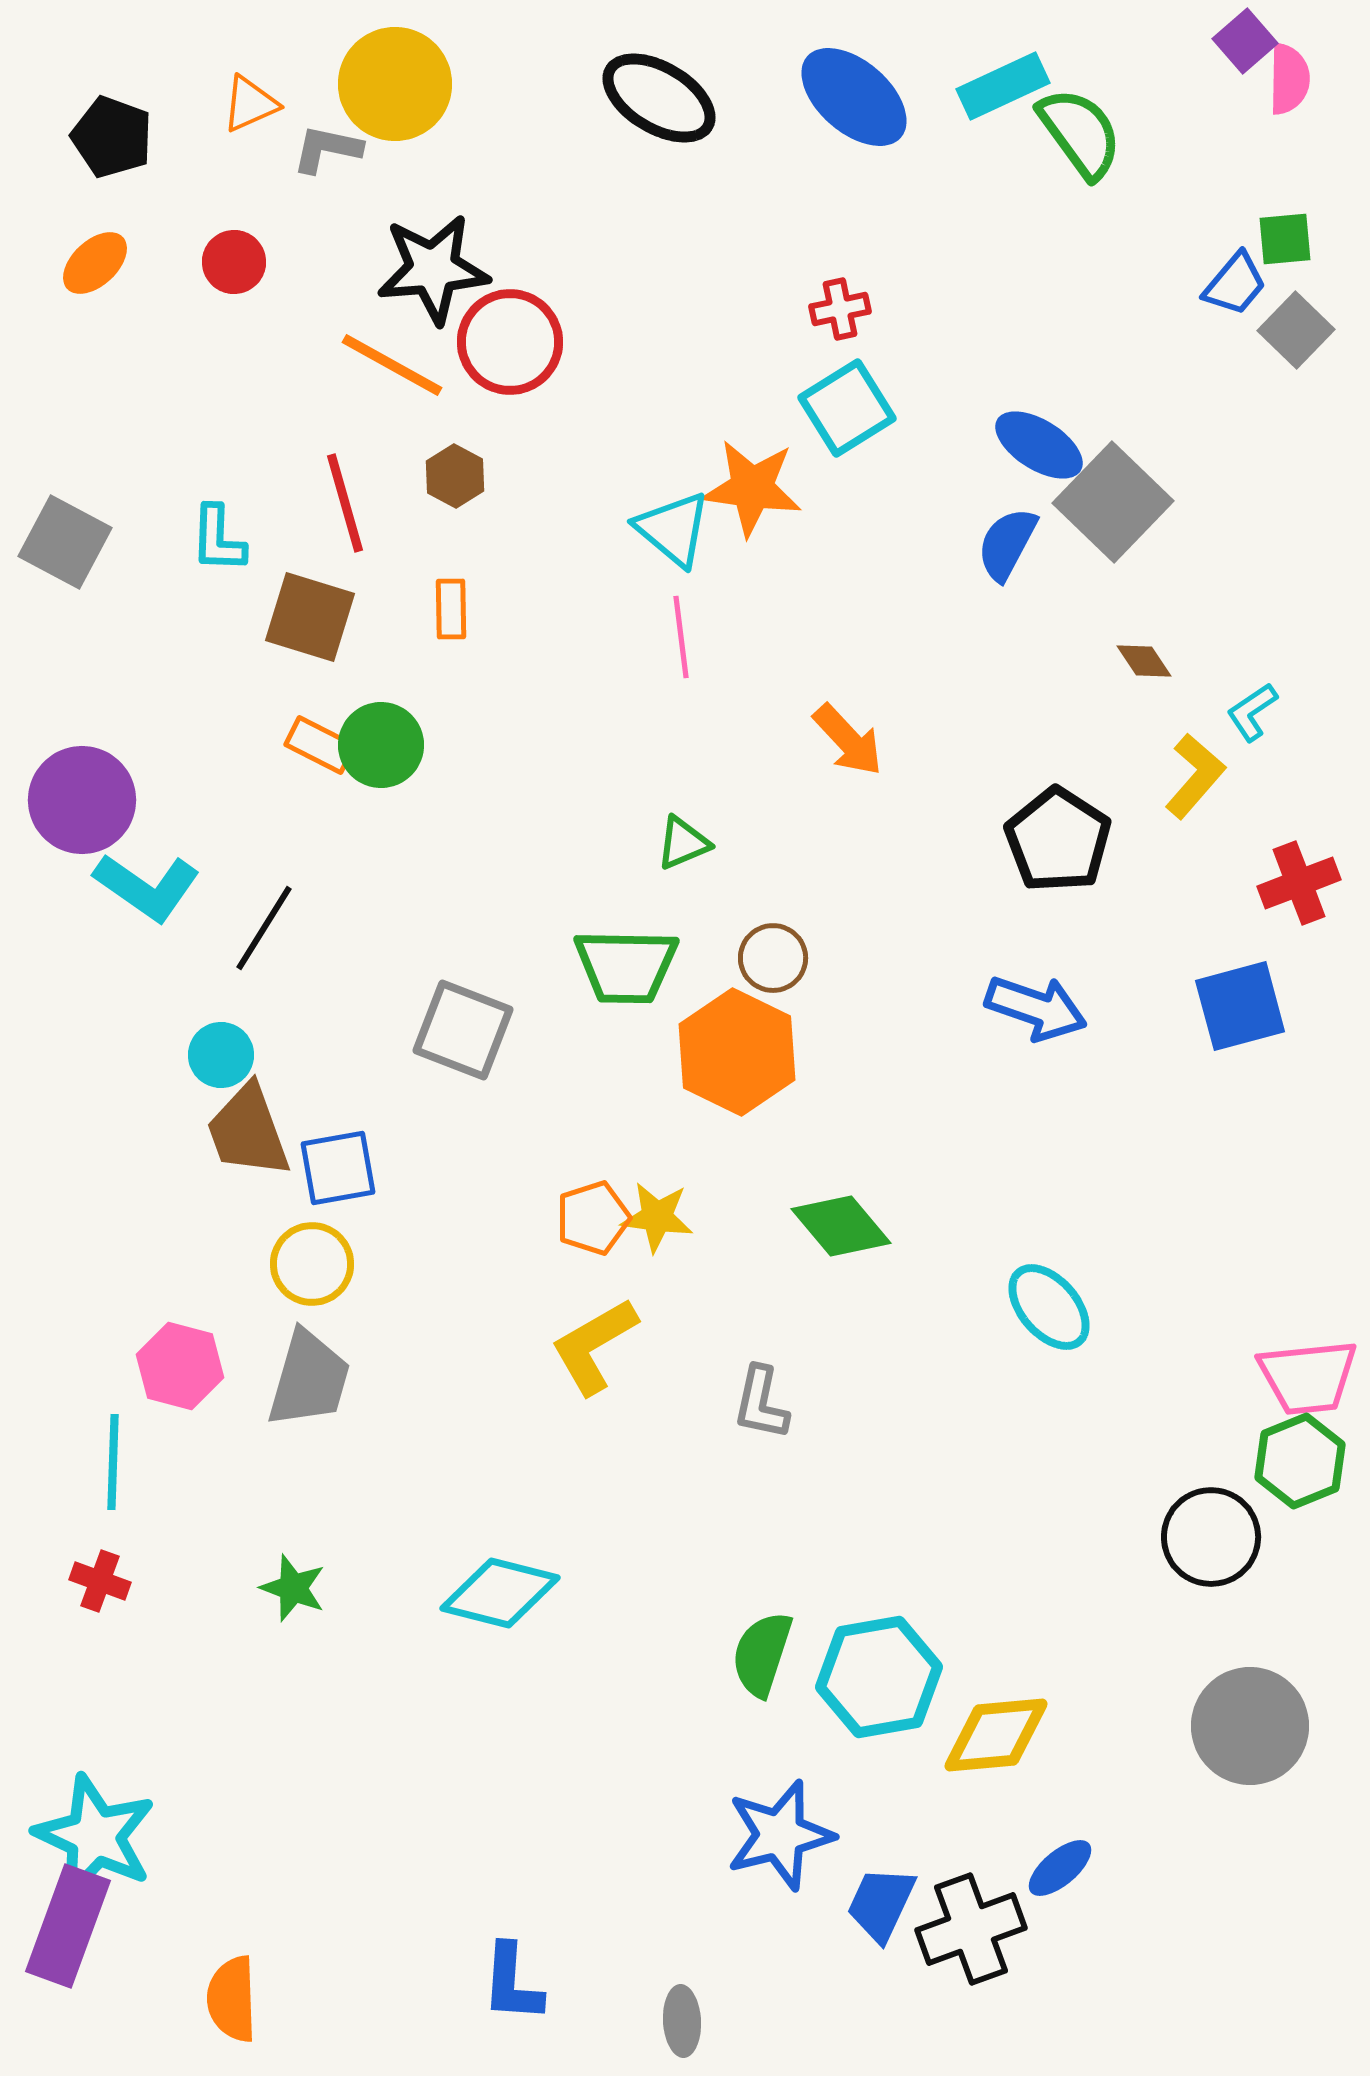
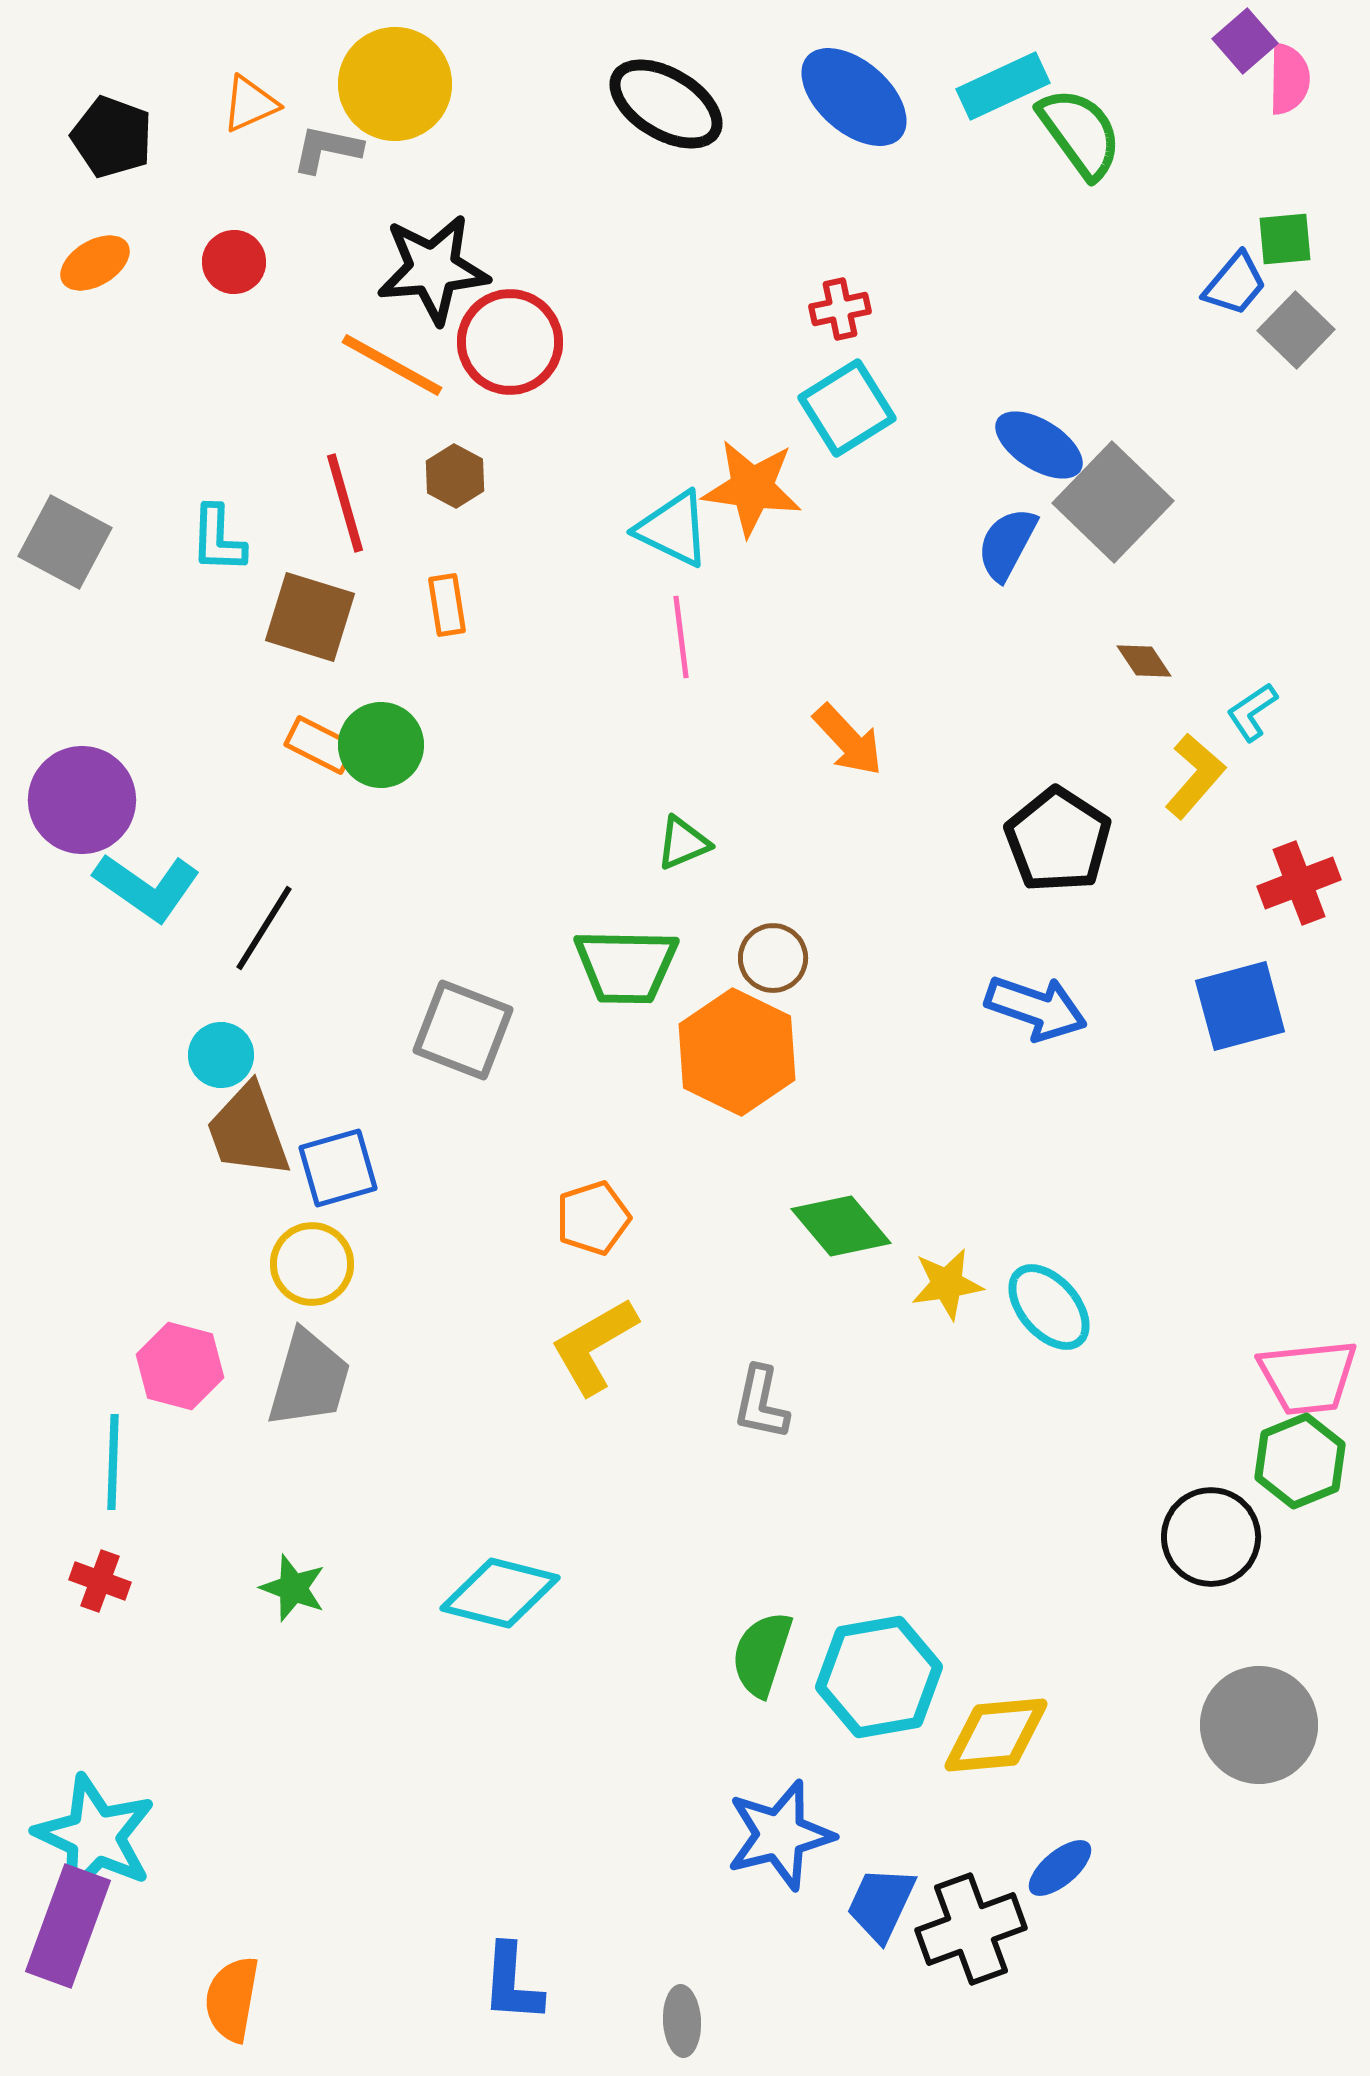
black ellipse at (659, 98): moved 7 px right, 6 px down
orange ellipse at (95, 263): rotated 12 degrees clockwise
cyan triangle at (673, 529): rotated 14 degrees counterclockwise
orange rectangle at (451, 609): moved 4 px left, 4 px up; rotated 8 degrees counterclockwise
blue square at (338, 1168): rotated 6 degrees counterclockwise
yellow star at (657, 1217): moved 290 px right, 67 px down; rotated 16 degrees counterclockwise
gray circle at (1250, 1726): moved 9 px right, 1 px up
orange semicircle at (232, 1999): rotated 12 degrees clockwise
